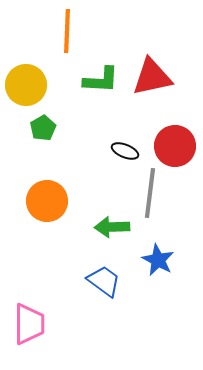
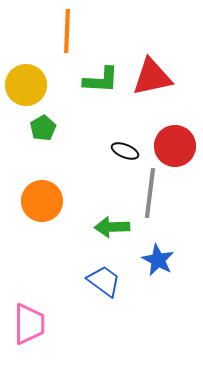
orange circle: moved 5 px left
